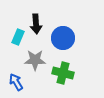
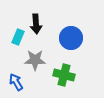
blue circle: moved 8 px right
green cross: moved 1 px right, 2 px down
